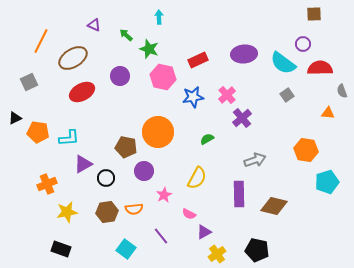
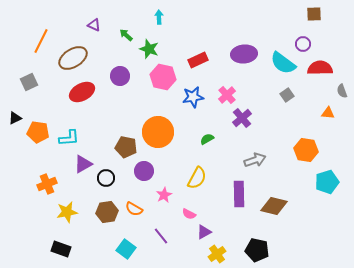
orange semicircle at (134, 209): rotated 36 degrees clockwise
